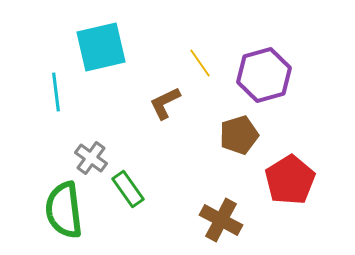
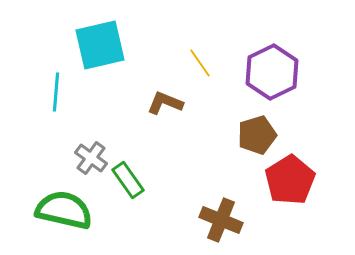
cyan square: moved 1 px left, 2 px up
purple hexagon: moved 8 px right, 3 px up; rotated 10 degrees counterclockwise
cyan line: rotated 12 degrees clockwise
brown L-shape: rotated 48 degrees clockwise
brown pentagon: moved 18 px right
green rectangle: moved 9 px up
green semicircle: rotated 110 degrees clockwise
brown cross: rotated 6 degrees counterclockwise
